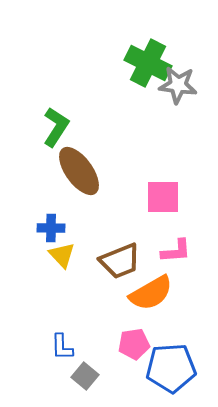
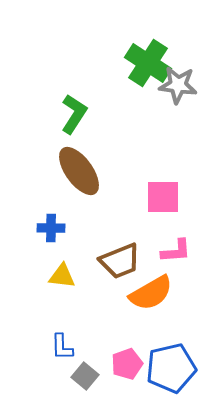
green cross: rotated 6 degrees clockwise
green L-shape: moved 18 px right, 13 px up
yellow triangle: moved 21 px down; rotated 40 degrees counterclockwise
pink pentagon: moved 7 px left, 20 px down; rotated 12 degrees counterclockwise
blue pentagon: rotated 9 degrees counterclockwise
